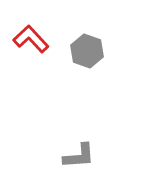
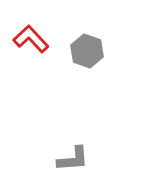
gray L-shape: moved 6 px left, 3 px down
